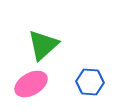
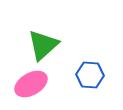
blue hexagon: moved 7 px up
